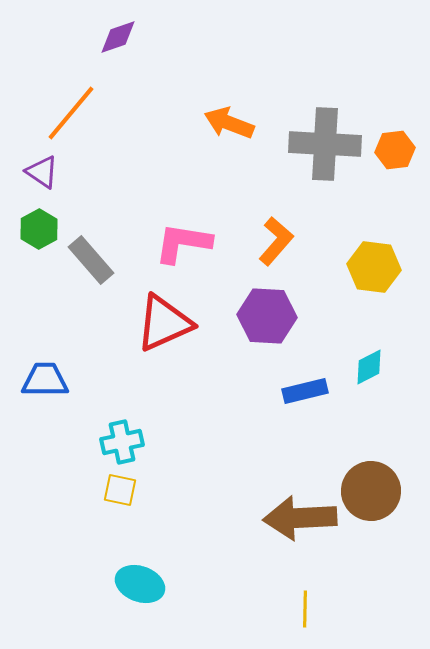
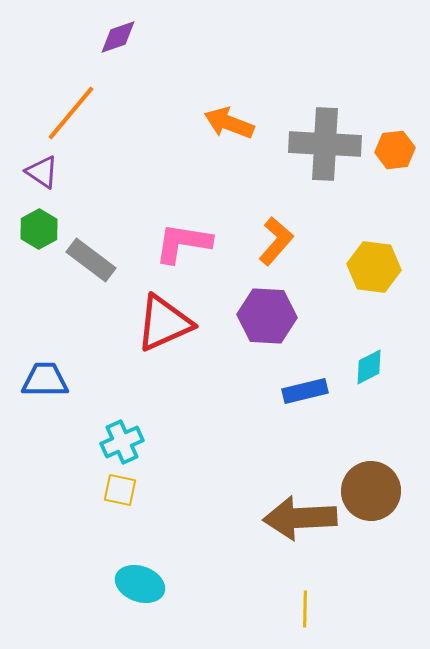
gray rectangle: rotated 12 degrees counterclockwise
cyan cross: rotated 12 degrees counterclockwise
